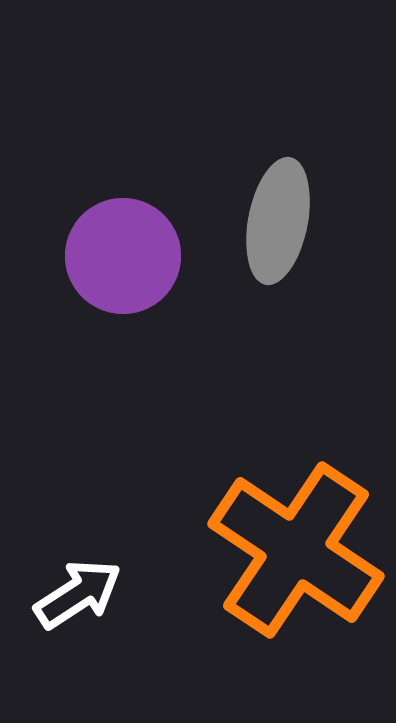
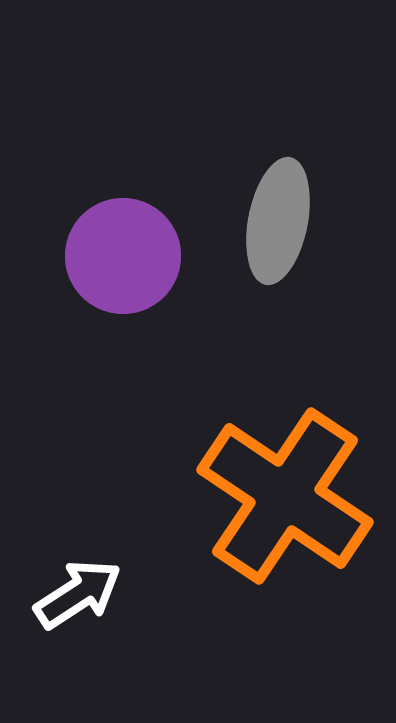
orange cross: moved 11 px left, 54 px up
